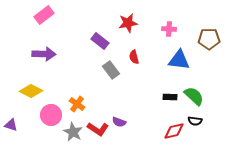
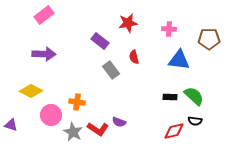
orange cross: moved 2 px up; rotated 28 degrees counterclockwise
